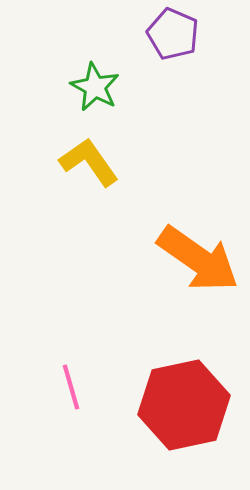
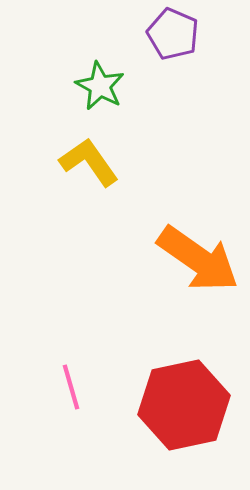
green star: moved 5 px right, 1 px up
